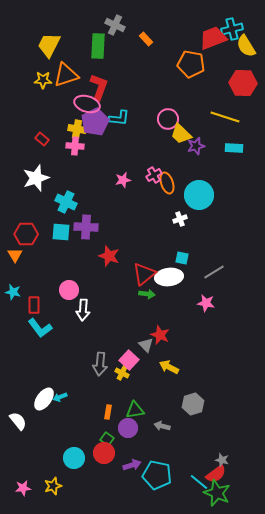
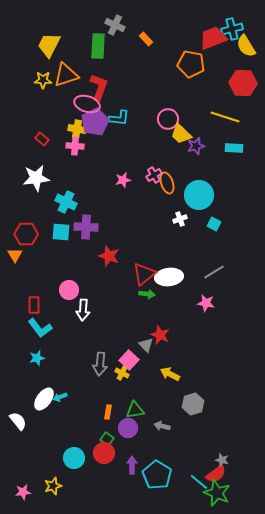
white star at (36, 178): rotated 12 degrees clockwise
cyan square at (182, 258): moved 32 px right, 34 px up; rotated 16 degrees clockwise
cyan star at (13, 292): moved 24 px right, 66 px down; rotated 28 degrees counterclockwise
yellow arrow at (169, 367): moved 1 px right, 7 px down
purple arrow at (132, 465): rotated 72 degrees counterclockwise
cyan pentagon at (157, 475): rotated 20 degrees clockwise
pink star at (23, 488): moved 4 px down
